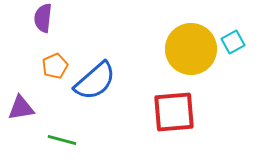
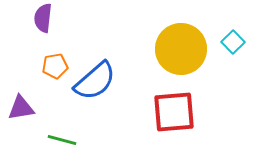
cyan square: rotated 15 degrees counterclockwise
yellow circle: moved 10 px left
orange pentagon: rotated 15 degrees clockwise
